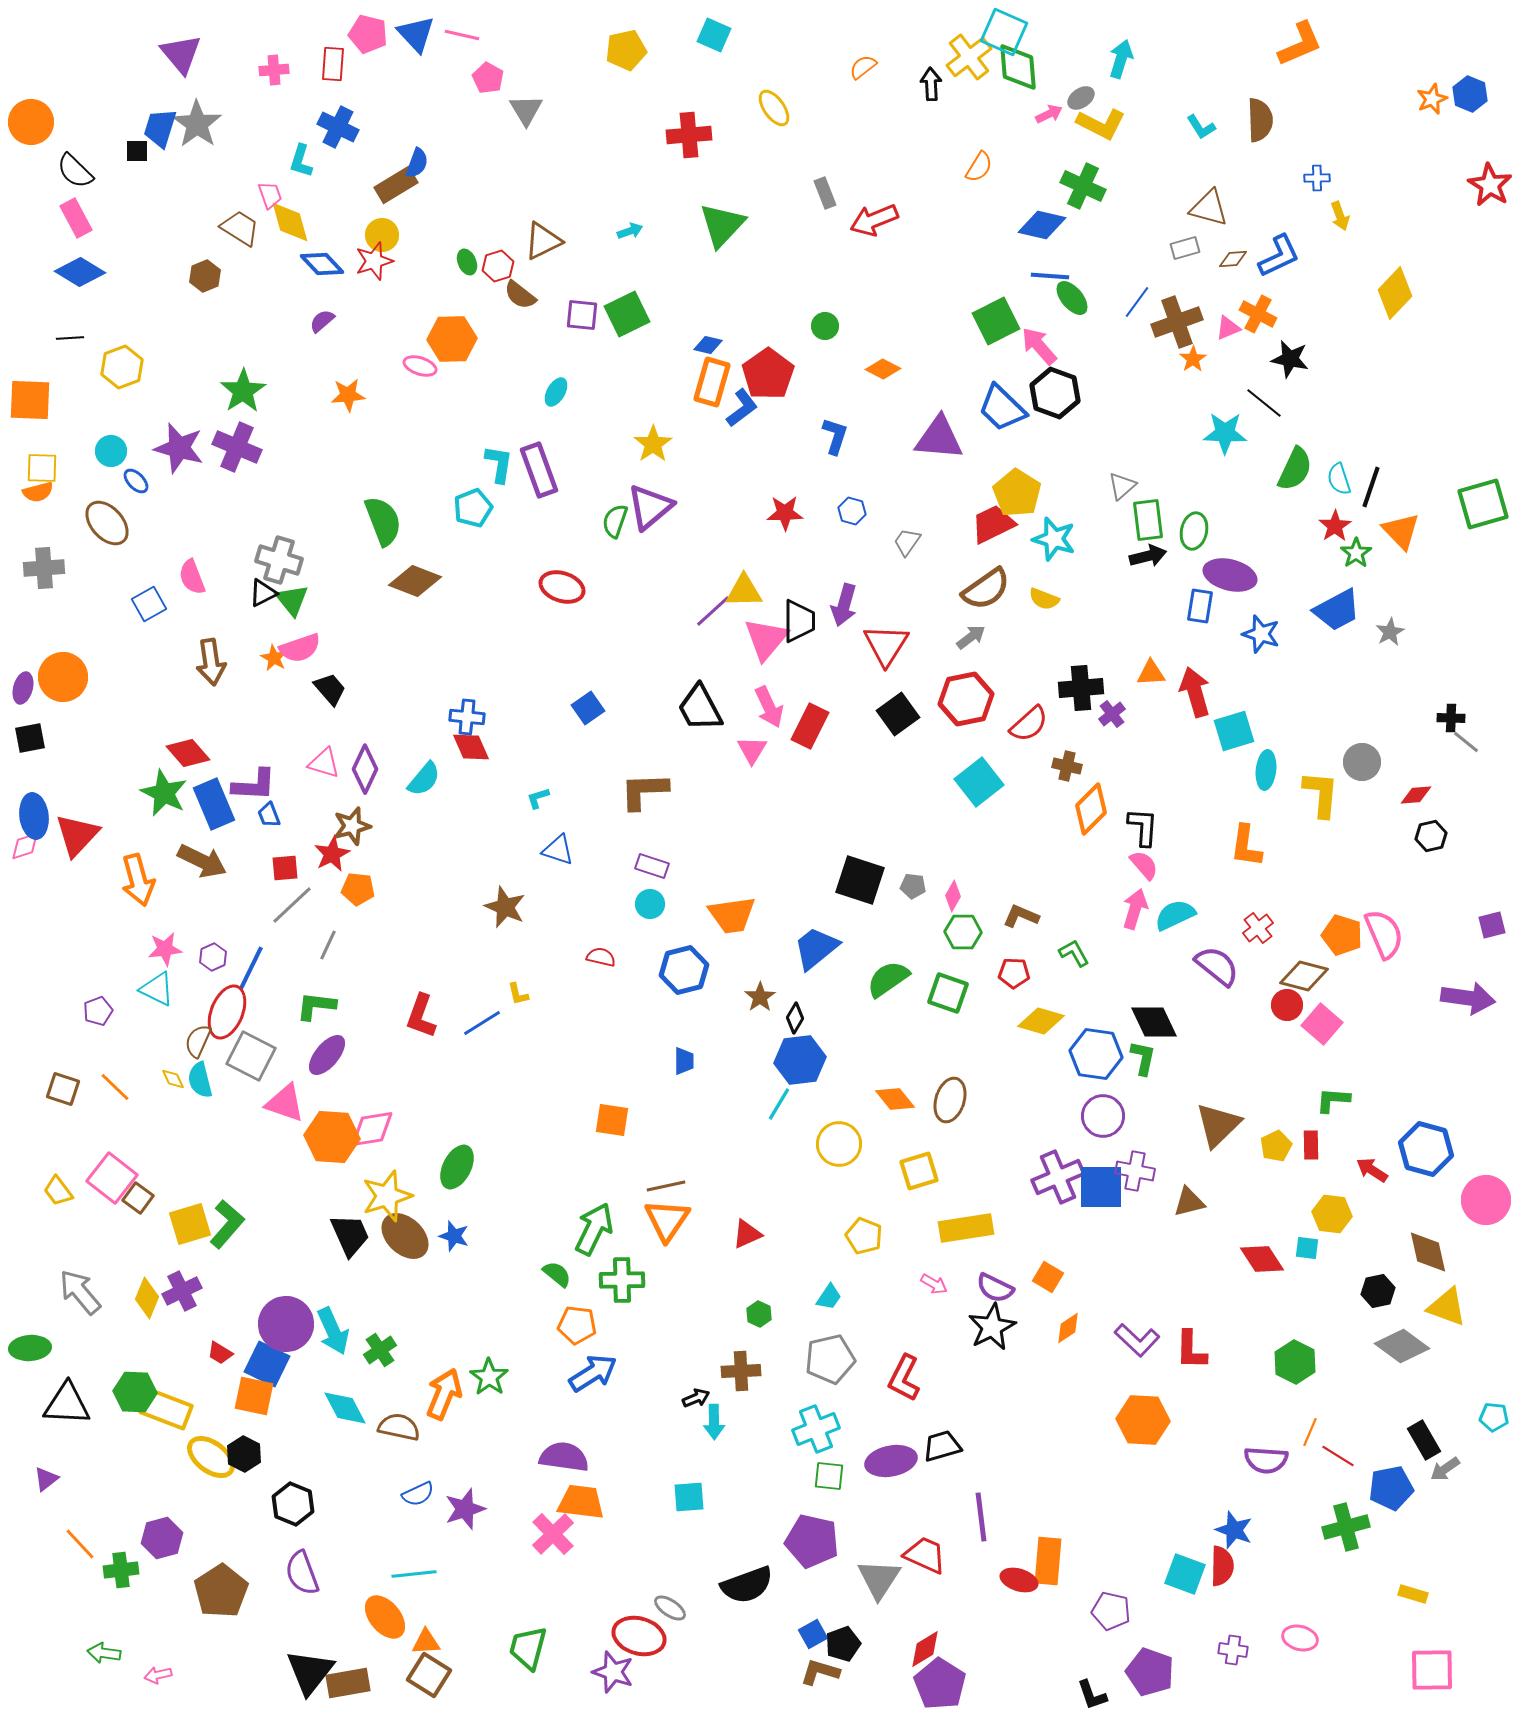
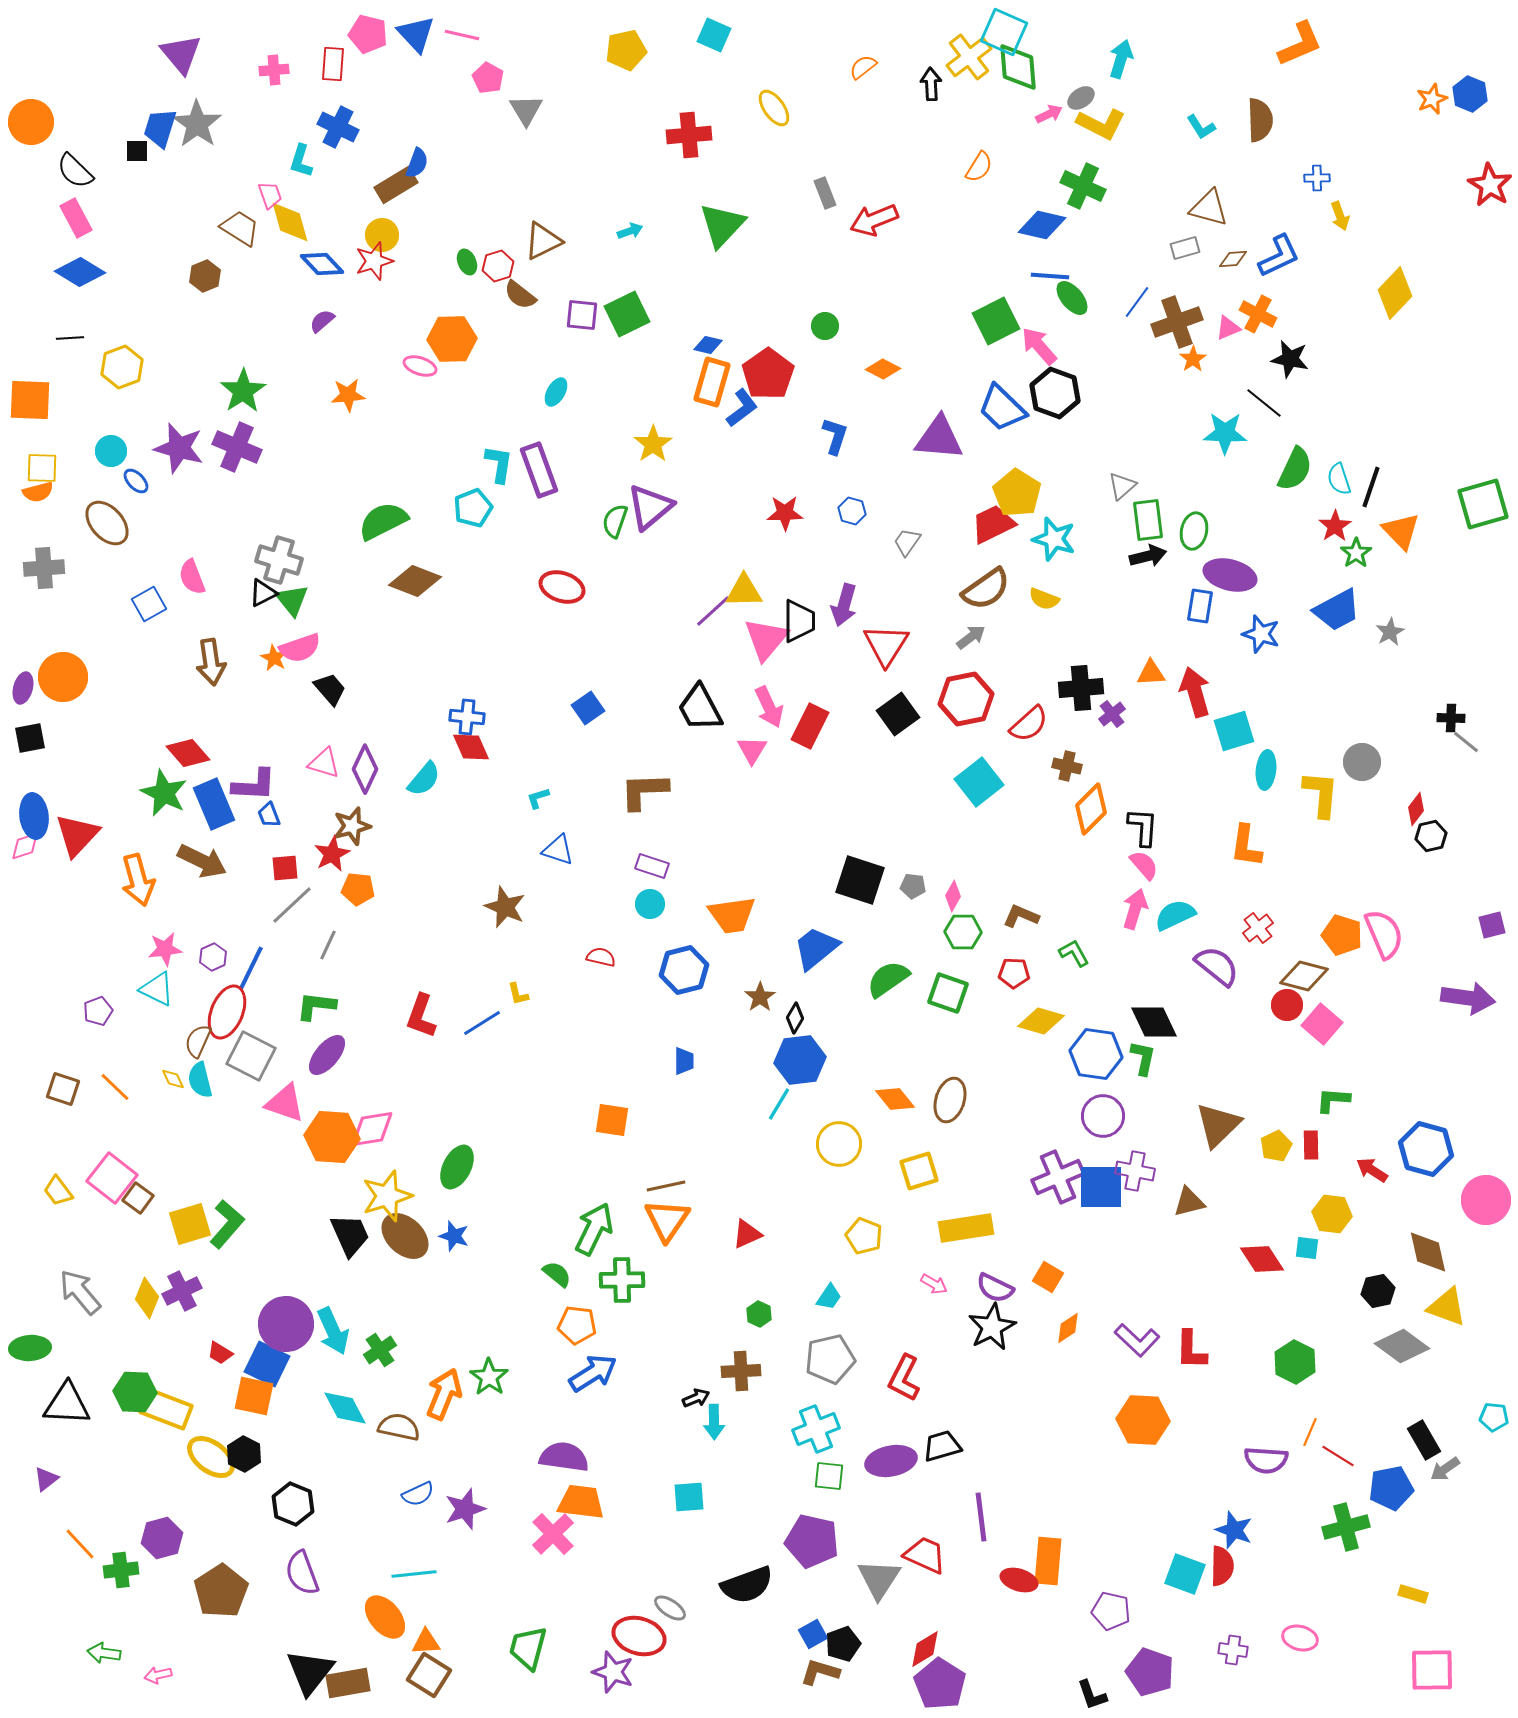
green semicircle at (383, 521): rotated 96 degrees counterclockwise
red diamond at (1416, 795): moved 14 px down; rotated 48 degrees counterclockwise
